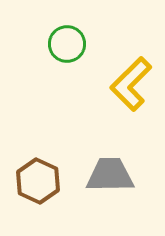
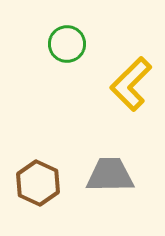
brown hexagon: moved 2 px down
